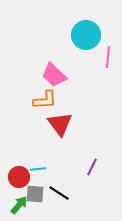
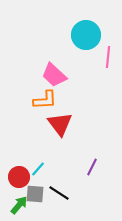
cyan line: rotated 42 degrees counterclockwise
